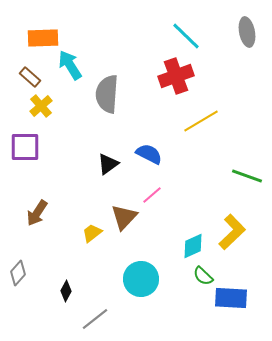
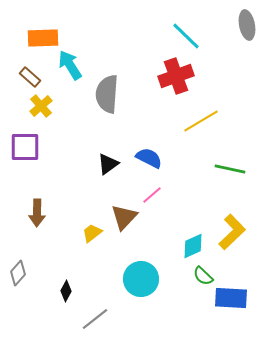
gray ellipse: moved 7 px up
blue semicircle: moved 4 px down
green line: moved 17 px left, 7 px up; rotated 8 degrees counterclockwise
brown arrow: rotated 32 degrees counterclockwise
